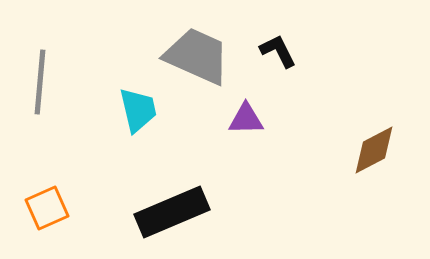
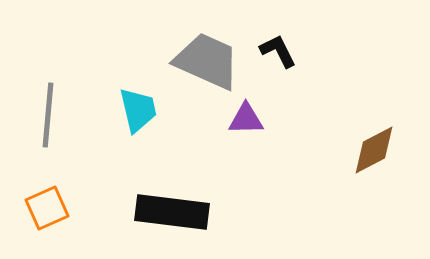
gray trapezoid: moved 10 px right, 5 px down
gray line: moved 8 px right, 33 px down
black rectangle: rotated 30 degrees clockwise
